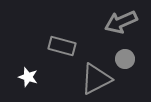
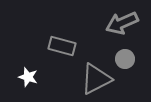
gray arrow: moved 1 px right, 1 px down
